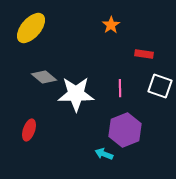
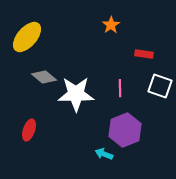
yellow ellipse: moved 4 px left, 9 px down
